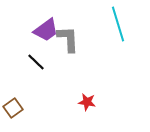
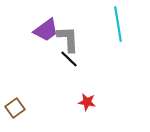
cyan line: rotated 8 degrees clockwise
black line: moved 33 px right, 3 px up
brown square: moved 2 px right
